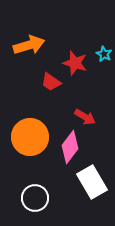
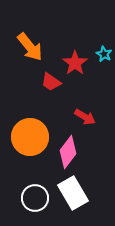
orange arrow: moved 1 px right, 2 px down; rotated 68 degrees clockwise
red star: rotated 20 degrees clockwise
pink diamond: moved 2 px left, 5 px down
white rectangle: moved 19 px left, 11 px down
